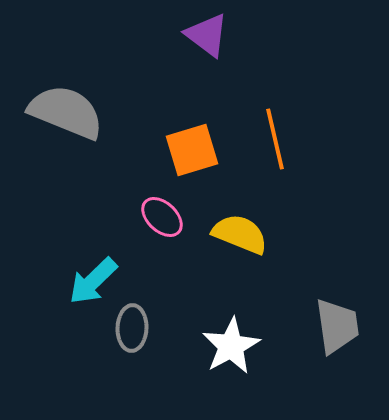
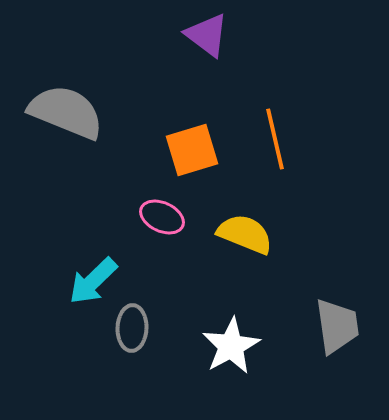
pink ellipse: rotated 18 degrees counterclockwise
yellow semicircle: moved 5 px right
